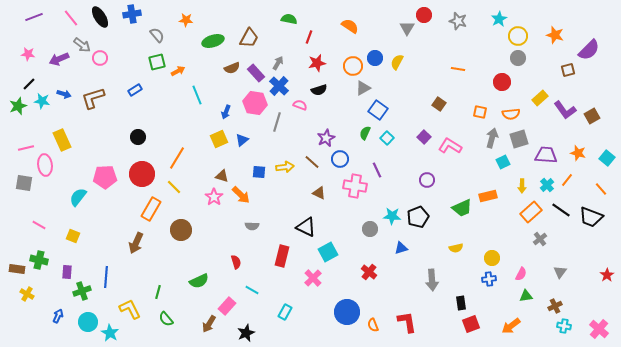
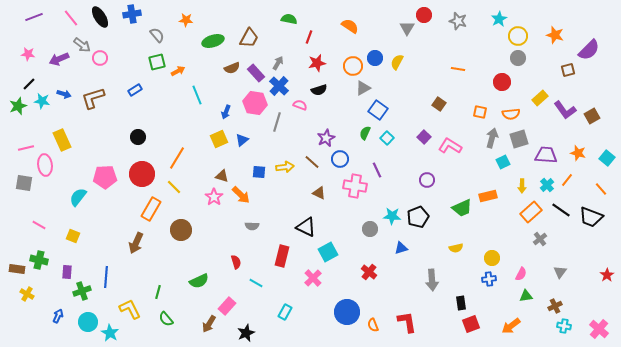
cyan line at (252, 290): moved 4 px right, 7 px up
